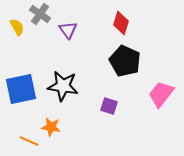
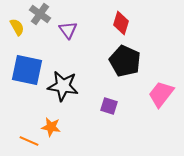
blue square: moved 6 px right, 19 px up; rotated 24 degrees clockwise
